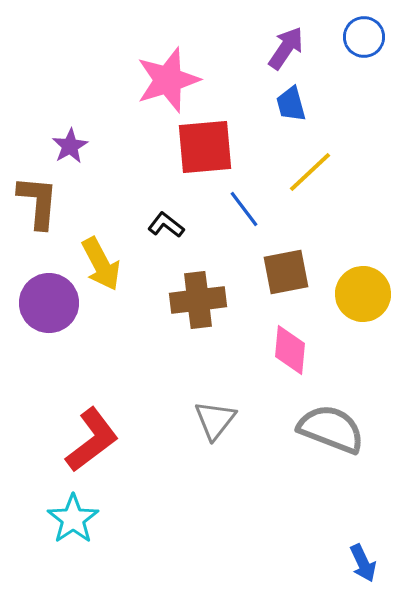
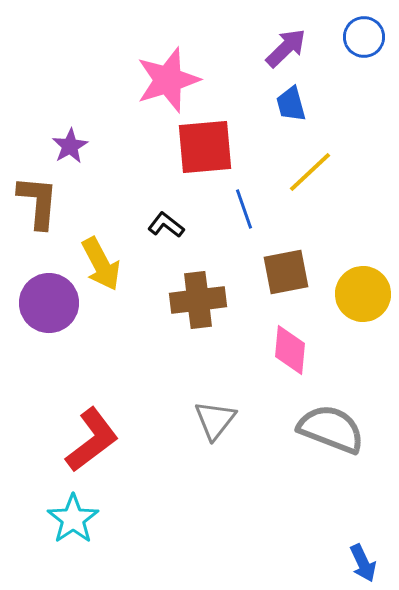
purple arrow: rotated 12 degrees clockwise
blue line: rotated 18 degrees clockwise
